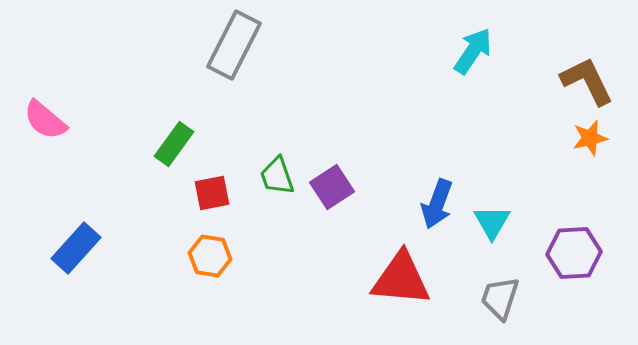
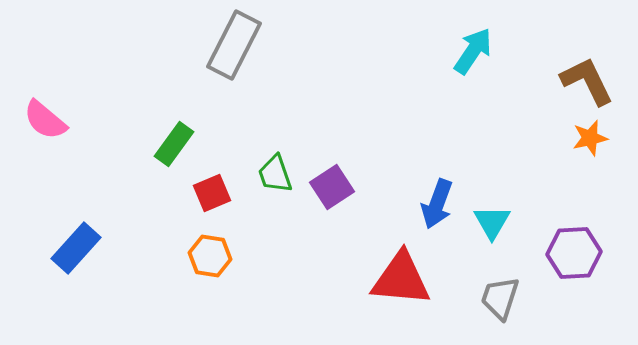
green trapezoid: moved 2 px left, 2 px up
red square: rotated 12 degrees counterclockwise
